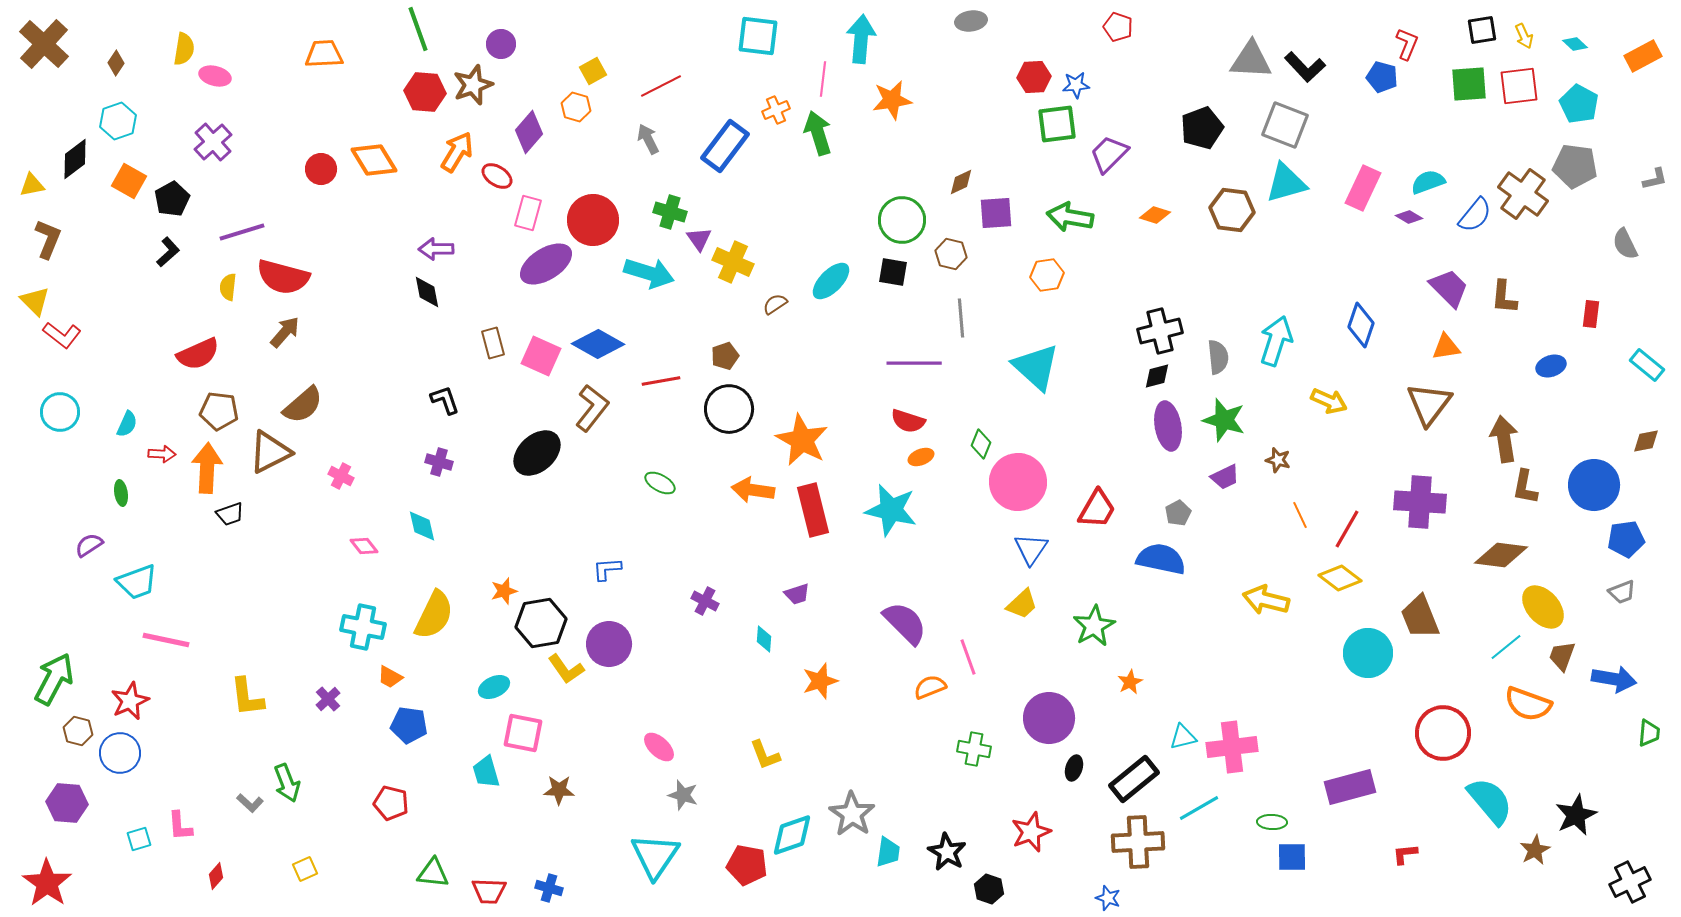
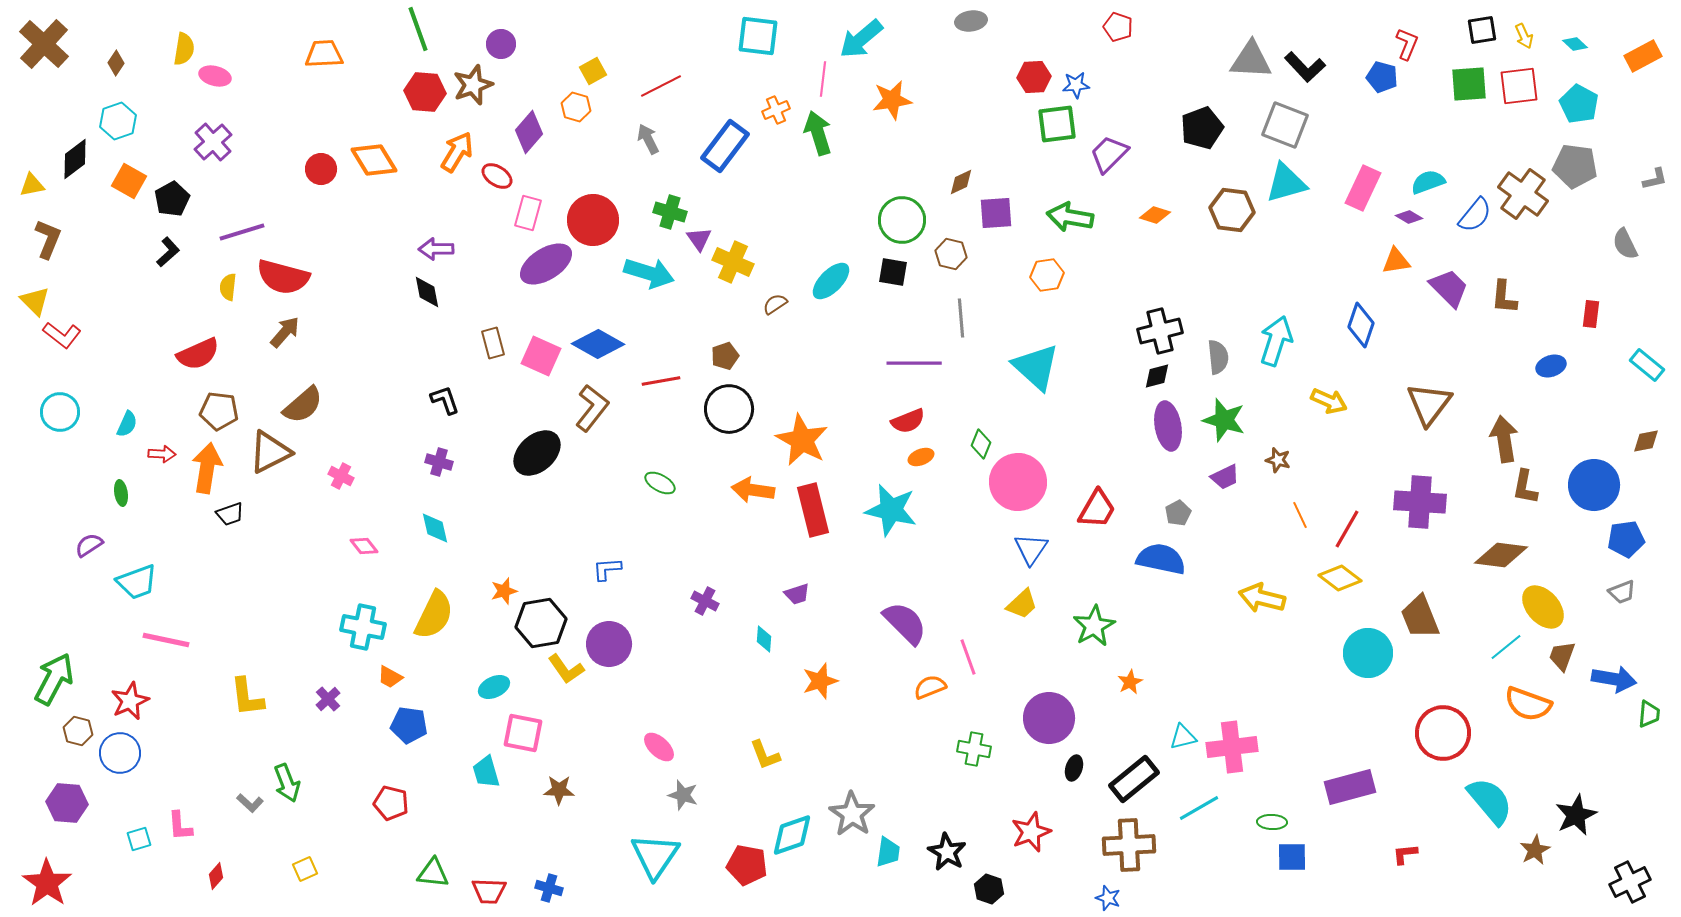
cyan arrow at (861, 39): rotated 135 degrees counterclockwise
orange triangle at (1446, 347): moved 50 px left, 86 px up
red semicircle at (908, 421): rotated 40 degrees counterclockwise
orange arrow at (207, 468): rotated 6 degrees clockwise
cyan diamond at (422, 526): moved 13 px right, 2 px down
yellow arrow at (1266, 600): moved 4 px left, 2 px up
green trapezoid at (1649, 733): moved 19 px up
brown cross at (1138, 842): moved 9 px left, 3 px down
